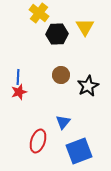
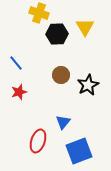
yellow cross: rotated 18 degrees counterclockwise
blue line: moved 2 px left, 14 px up; rotated 42 degrees counterclockwise
black star: moved 1 px up
